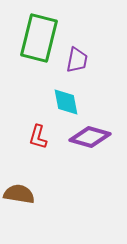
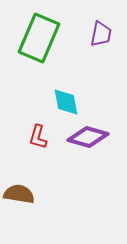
green rectangle: rotated 9 degrees clockwise
purple trapezoid: moved 24 px right, 26 px up
purple diamond: moved 2 px left
